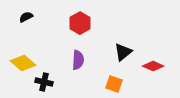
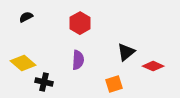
black triangle: moved 3 px right
orange square: rotated 36 degrees counterclockwise
